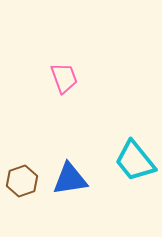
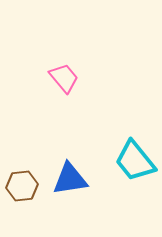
pink trapezoid: rotated 20 degrees counterclockwise
brown hexagon: moved 5 px down; rotated 12 degrees clockwise
